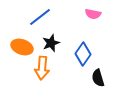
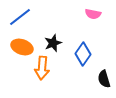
blue line: moved 20 px left
black star: moved 2 px right
black semicircle: moved 6 px right, 1 px down
